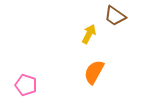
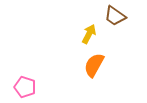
orange semicircle: moved 7 px up
pink pentagon: moved 1 px left, 2 px down
